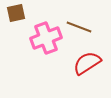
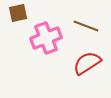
brown square: moved 2 px right
brown line: moved 7 px right, 1 px up
